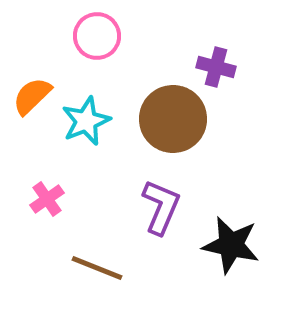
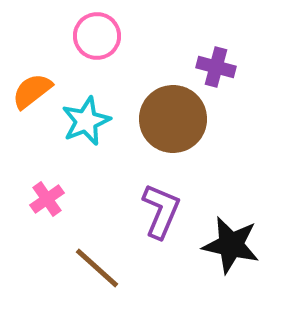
orange semicircle: moved 5 px up; rotated 6 degrees clockwise
purple L-shape: moved 4 px down
brown line: rotated 20 degrees clockwise
